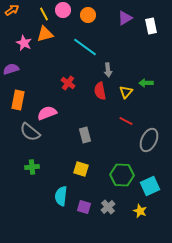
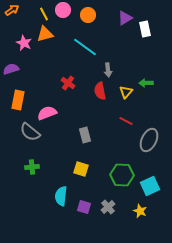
white rectangle: moved 6 px left, 3 px down
